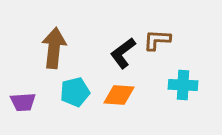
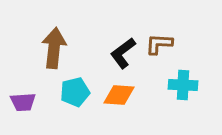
brown L-shape: moved 2 px right, 4 px down
